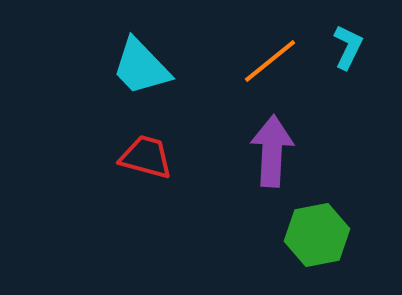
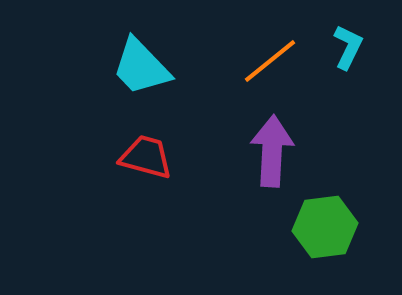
green hexagon: moved 8 px right, 8 px up; rotated 4 degrees clockwise
